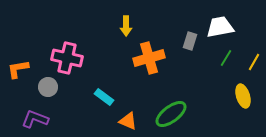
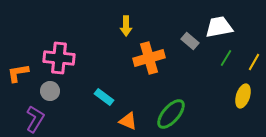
white trapezoid: moved 1 px left
gray rectangle: rotated 66 degrees counterclockwise
pink cross: moved 8 px left; rotated 8 degrees counterclockwise
orange L-shape: moved 4 px down
gray circle: moved 2 px right, 4 px down
yellow ellipse: rotated 35 degrees clockwise
green ellipse: rotated 12 degrees counterclockwise
purple L-shape: rotated 100 degrees clockwise
